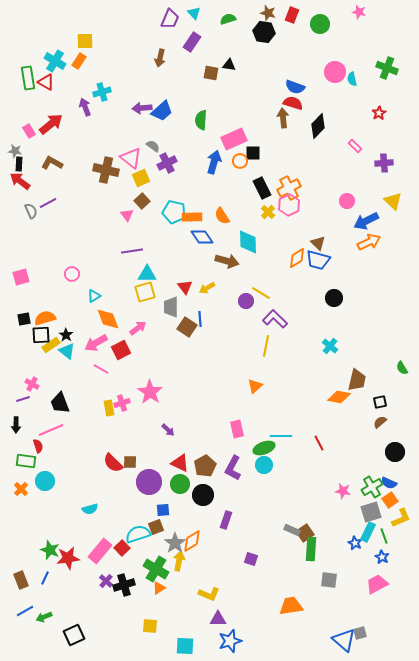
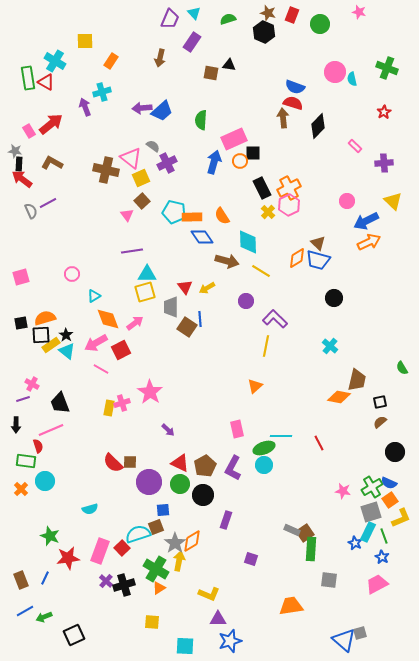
black hexagon at (264, 32): rotated 15 degrees clockwise
orange rectangle at (79, 61): moved 32 px right
red star at (379, 113): moved 5 px right, 1 px up
red arrow at (20, 181): moved 2 px right, 2 px up
yellow line at (261, 293): moved 22 px up
black square at (24, 319): moved 3 px left, 4 px down
pink arrow at (138, 328): moved 3 px left, 5 px up
yellow rectangle at (109, 408): rotated 21 degrees clockwise
green star at (50, 550): moved 14 px up
pink rectangle at (100, 551): rotated 20 degrees counterclockwise
yellow square at (150, 626): moved 2 px right, 4 px up
